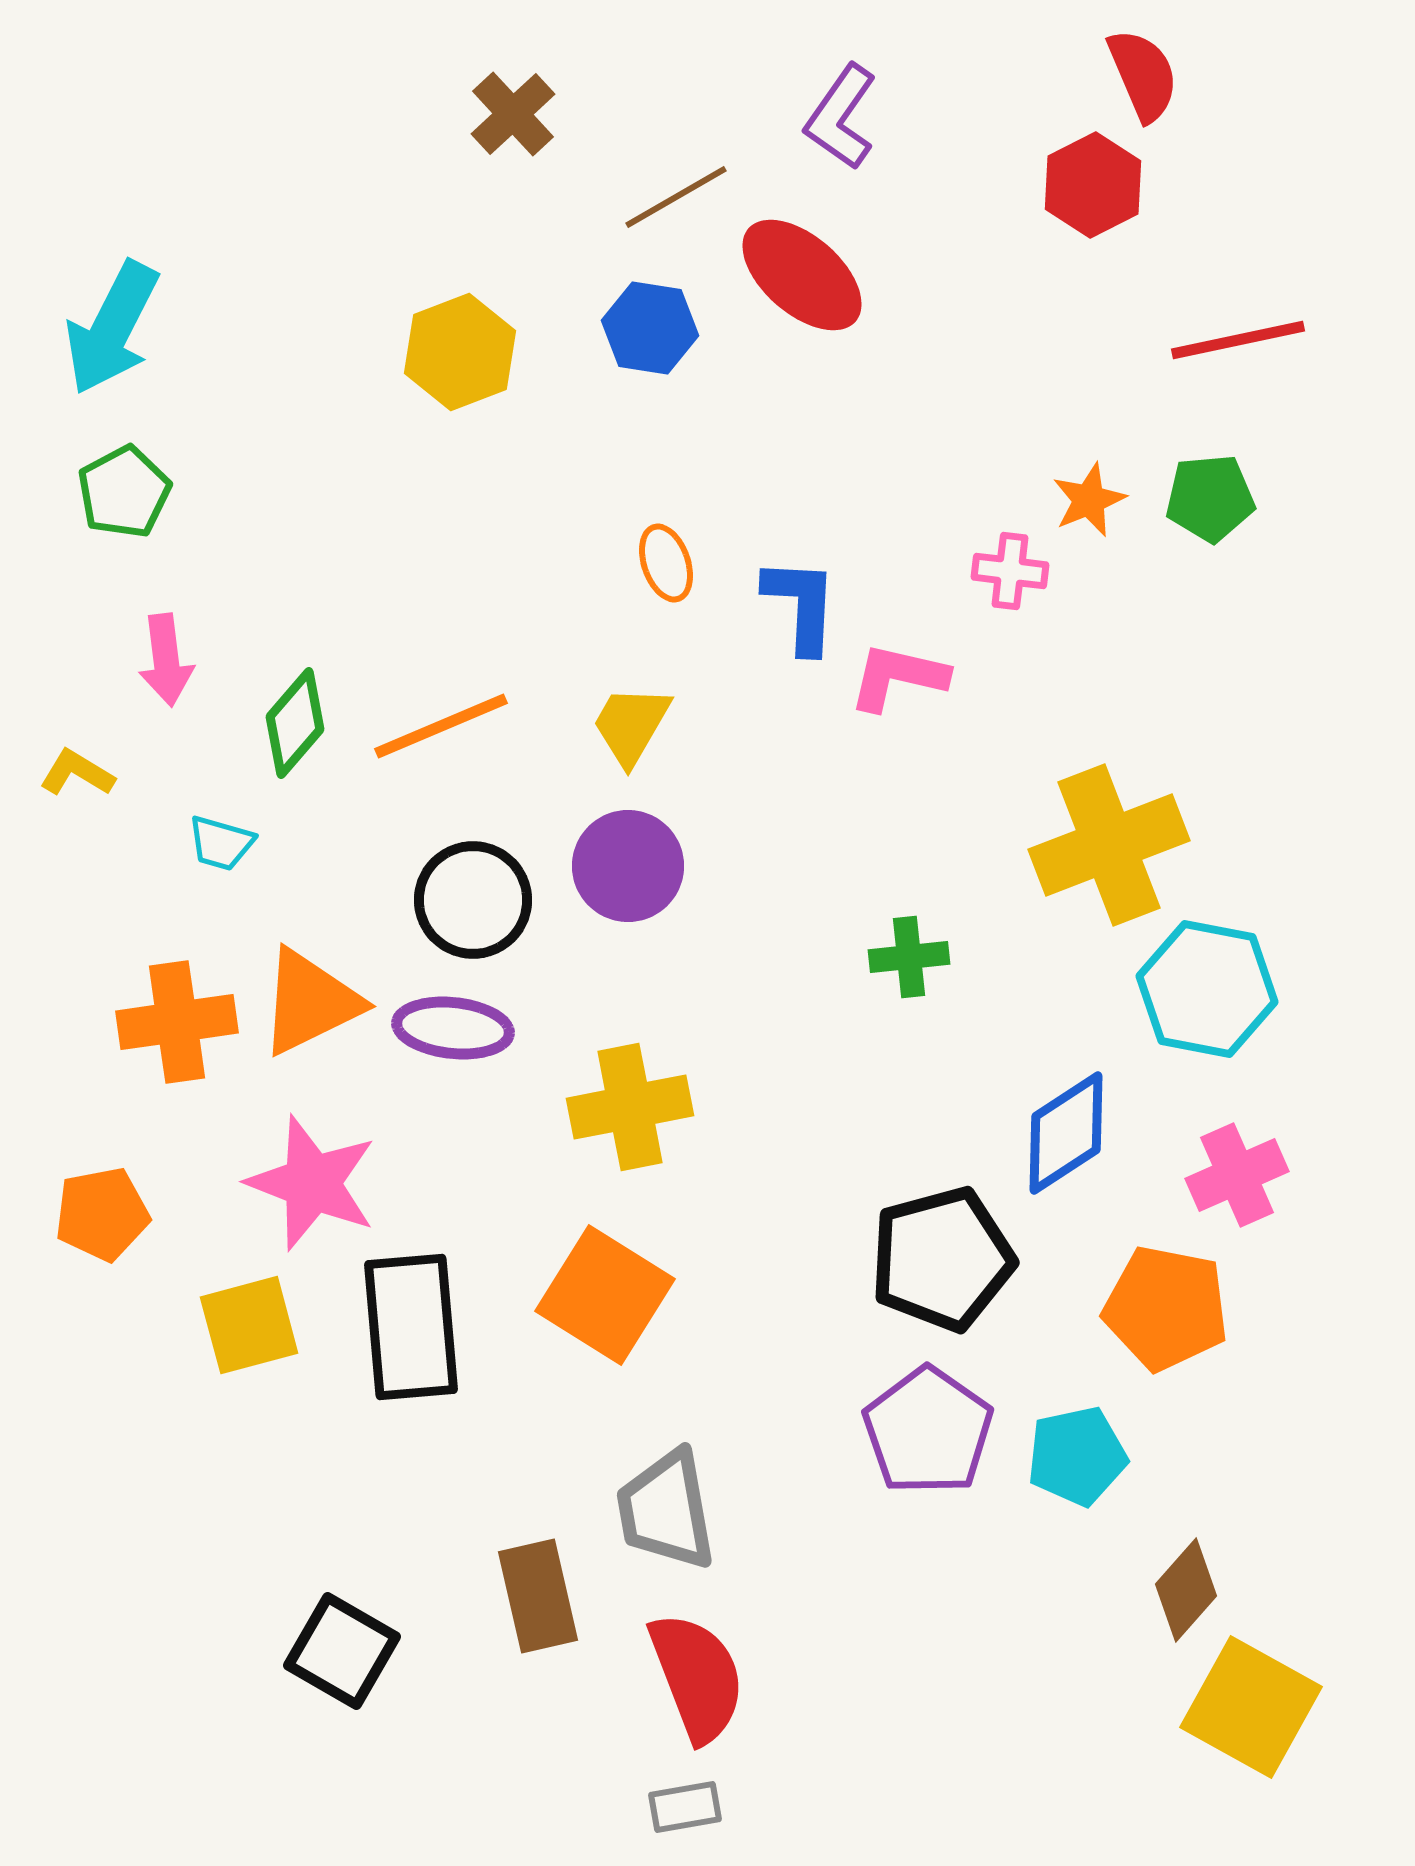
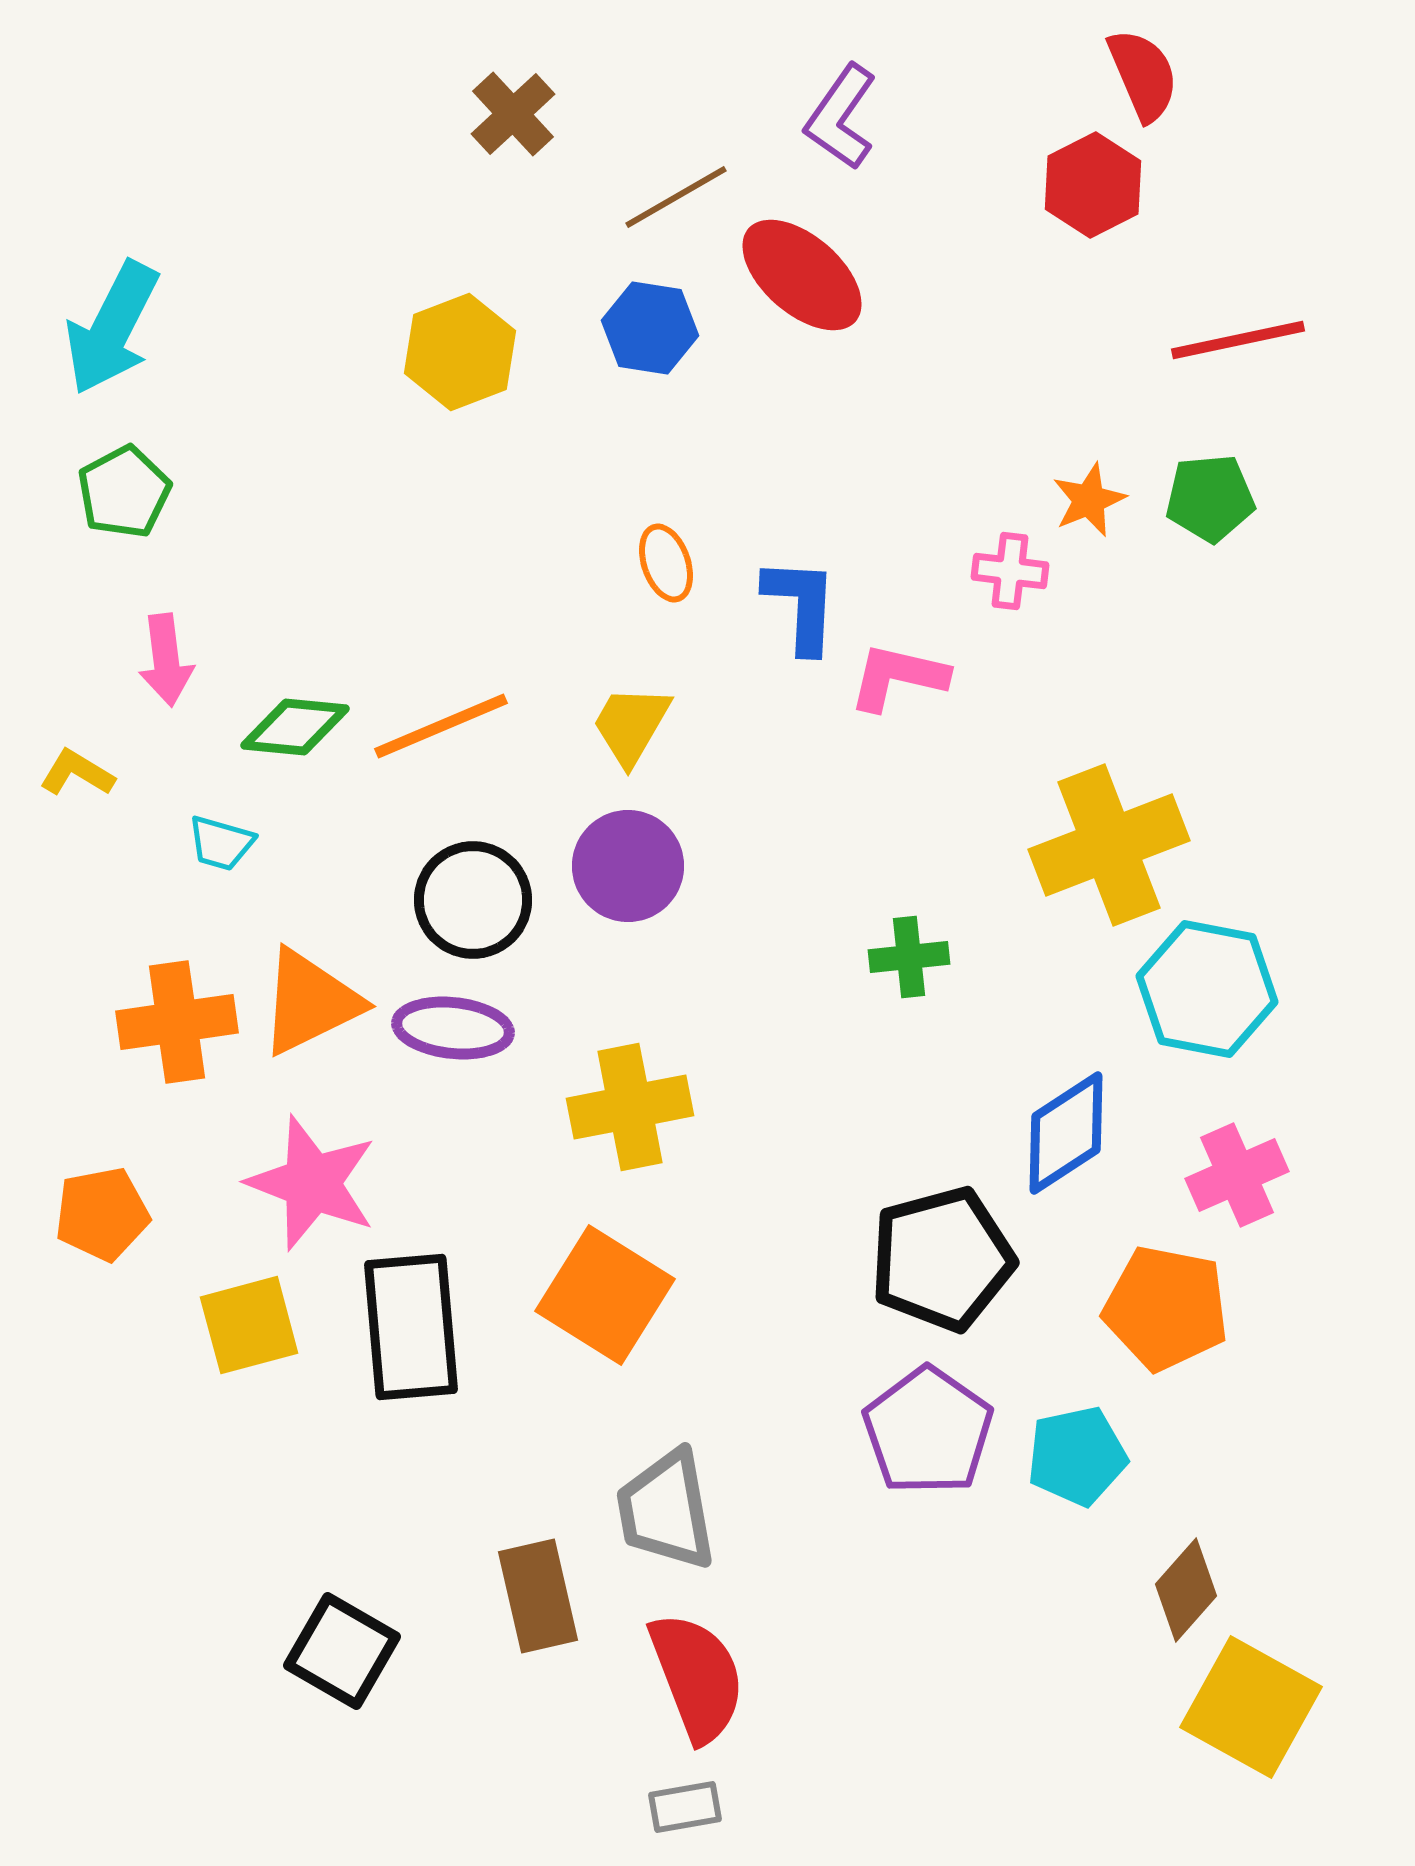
green diamond at (295, 723): moved 4 px down; rotated 55 degrees clockwise
